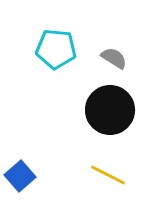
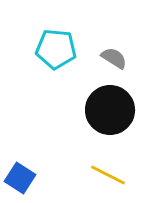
blue square: moved 2 px down; rotated 16 degrees counterclockwise
